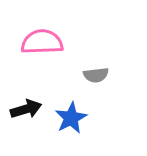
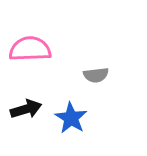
pink semicircle: moved 12 px left, 7 px down
blue star: rotated 12 degrees counterclockwise
